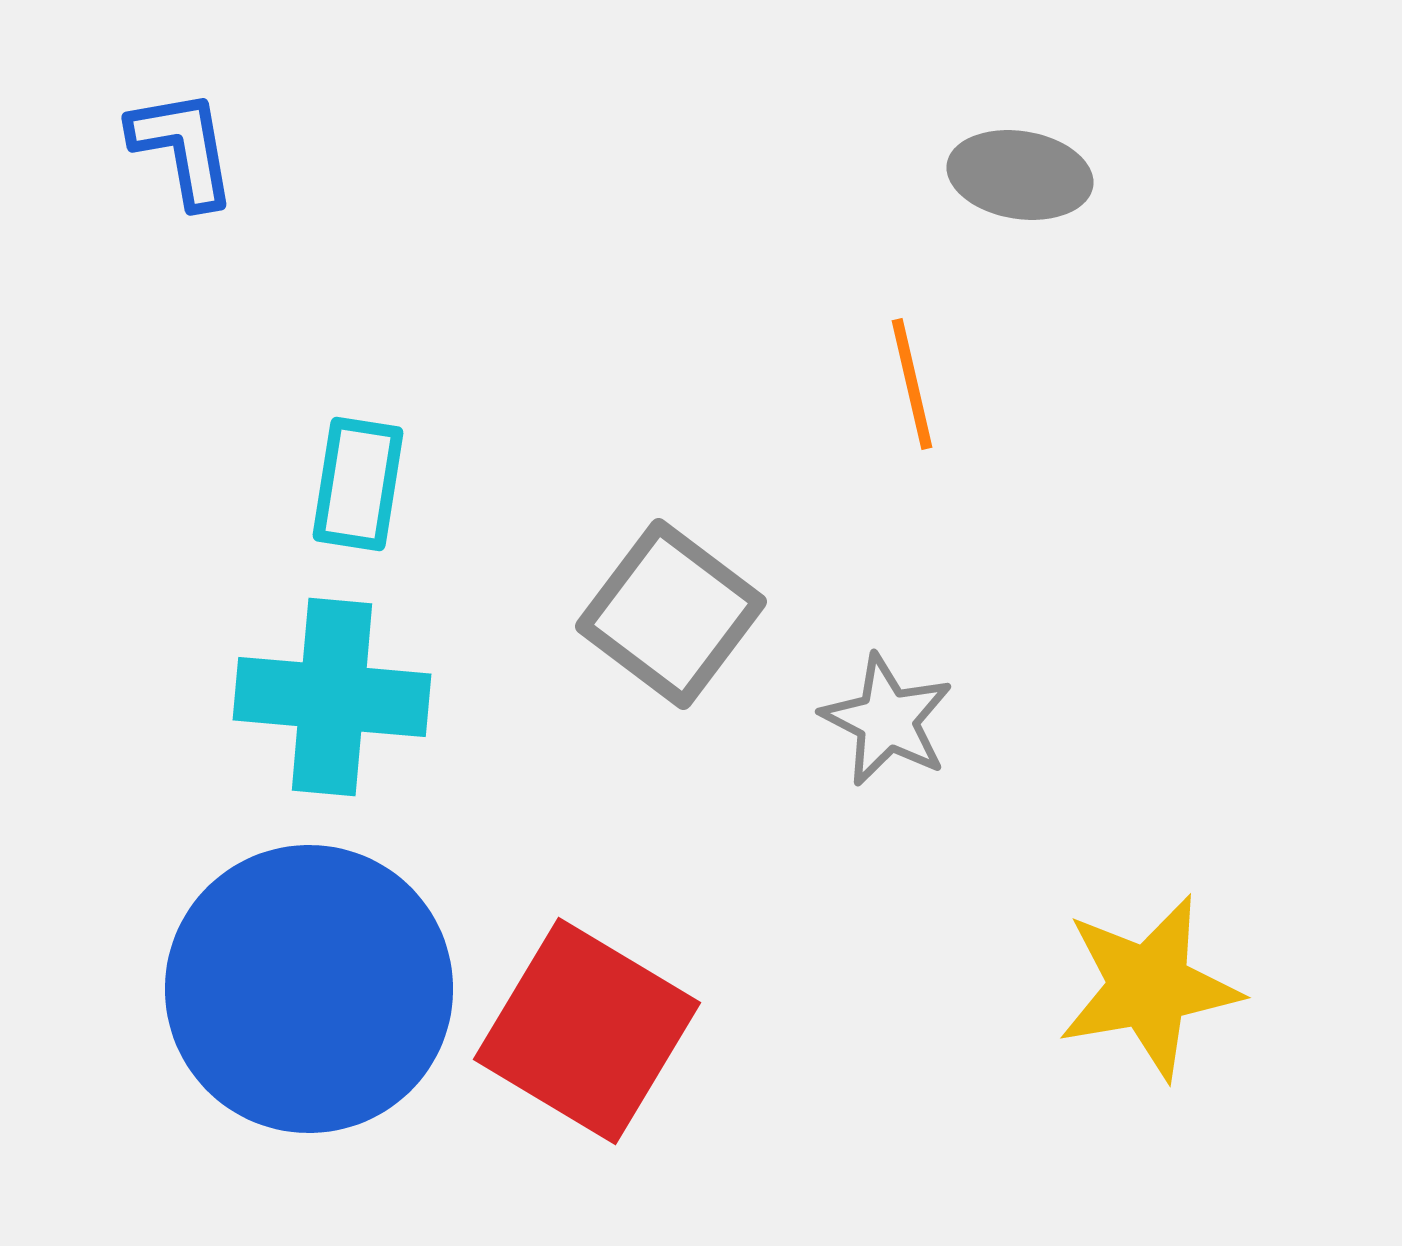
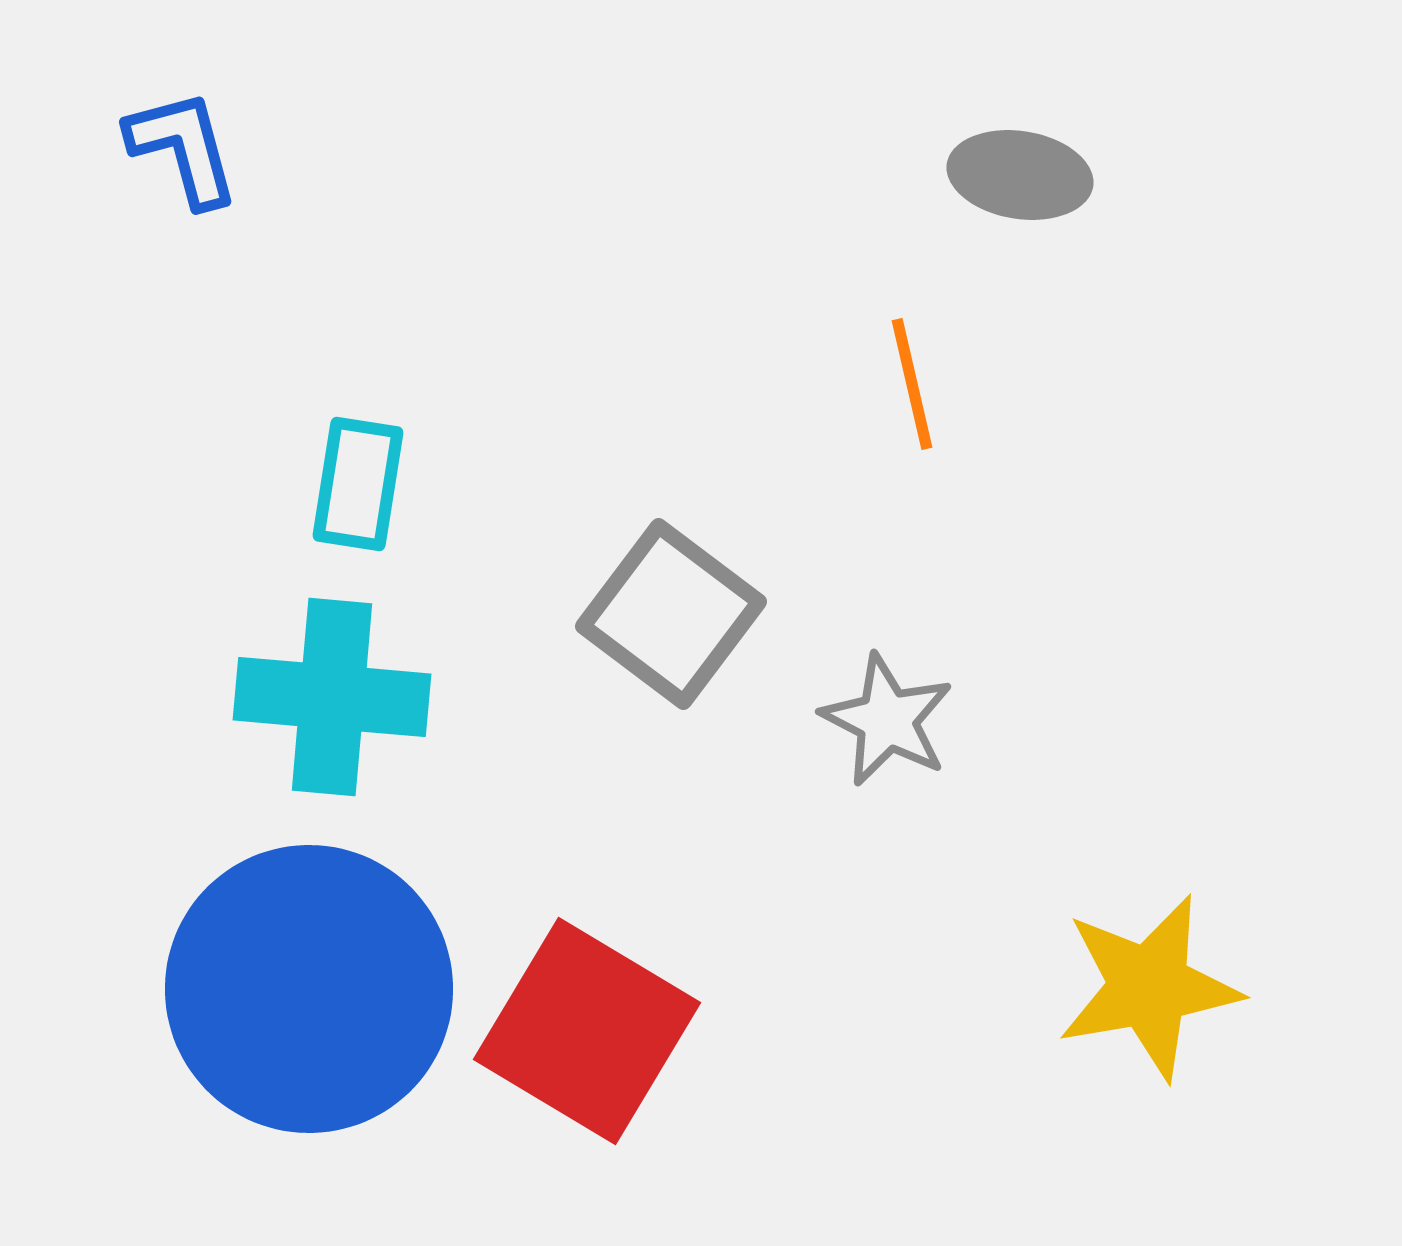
blue L-shape: rotated 5 degrees counterclockwise
